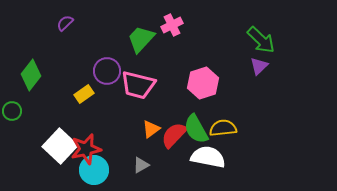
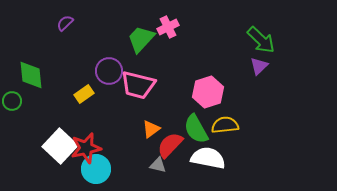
pink cross: moved 4 px left, 2 px down
purple circle: moved 2 px right
green diamond: rotated 44 degrees counterclockwise
pink hexagon: moved 5 px right, 9 px down
green circle: moved 10 px up
yellow semicircle: moved 2 px right, 3 px up
red semicircle: moved 4 px left, 10 px down
red star: moved 1 px up
white semicircle: moved 1 px down
gray triangle: moved 17 px right; rotated 42 degrees clockwise
cyan circle: moved 2 px right, 1 px up
